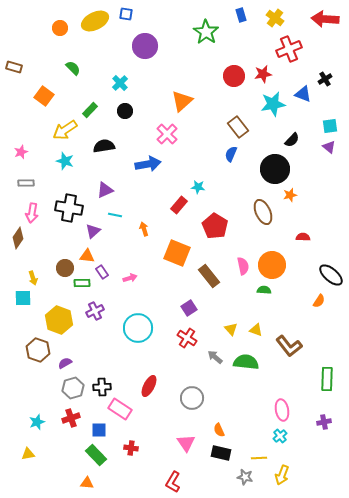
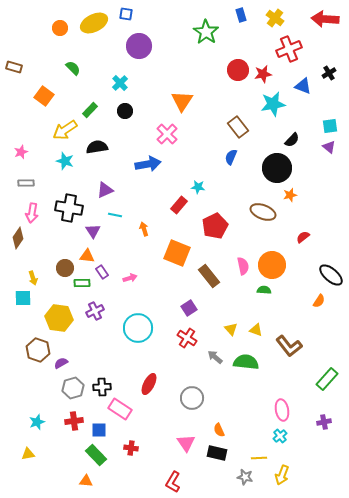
yellow ellipse at (95, 21): moved 1 px left, 2 px down
purple circle at (145, 46): moved 6 px left
red circle at (234, 76): moved 4 px right, 6 px up
black cross at (325, 79): moved 4 px right, 6 px up
blue triangle at (303, 94): moved 8 px up
orange triangle at (182, 101): rotated 15 degrees counterclockwise
black semicircle at (104, 146): moved 7 px left, 1 px down
blue semicircle at (231, 154): moved 3 px down
black circle at (275, 169): moved 2 px right, 1 px up
brown ellipse at (263, 212): rotated 45 degrees counterclockwise
red pentagon at (215, 226): rotated 15 degrees clockwise
purple triangle at (93, 231): rotated 21 degrees counterclockwise
red semicircle at (303, 237): rotated 40 degrees counterclockwise
yellow hexagon at (59, 320): moved 2 px up; rotated 12 degrees counterclockwise
purple semicircle at (65, 363): moved 4 px left
green rectangle at (327, 379): rotated 40 degrees clockwise
red ellipse at (149, 386): moved 2 px up
red cross at (71, 418): moved 3 px right, 3 px down; rotated 12 degrees clockwise
black rectangle at (221, 453): moved 4 px left
orange triangle at (87, 483): moved 1 px left, 2 px up
